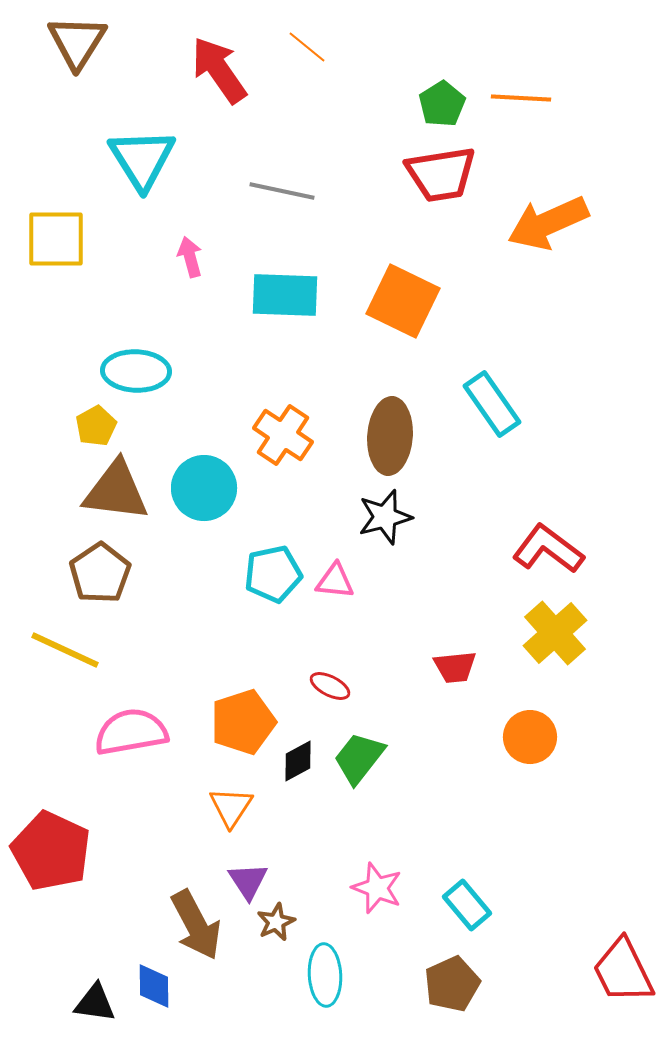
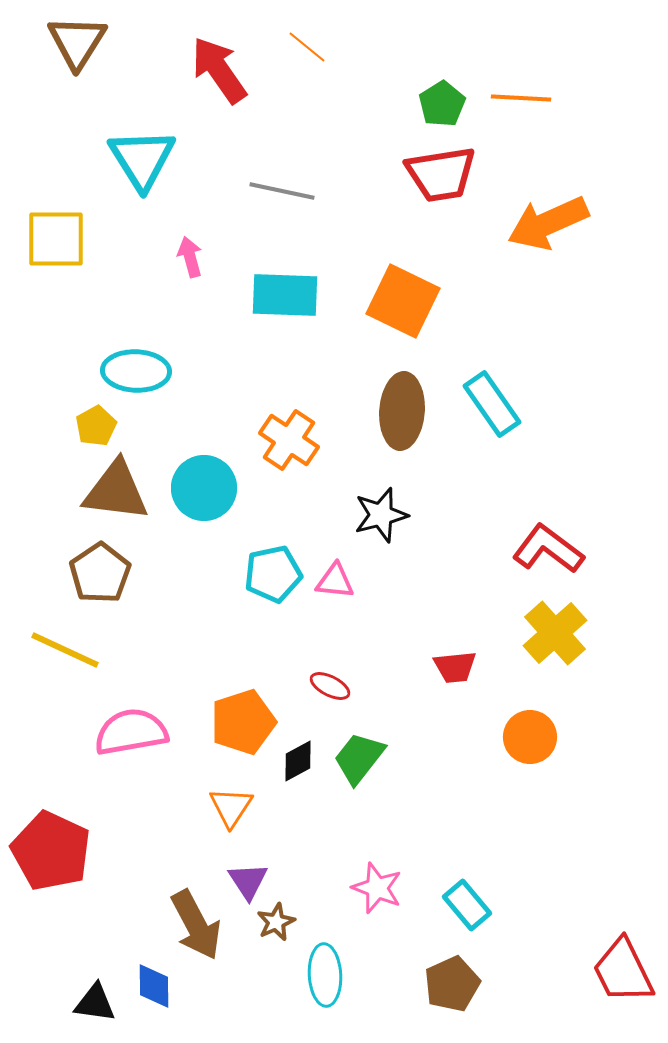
orange cross at (283, 435): moved 6 px right, 5 px down
brown ellipse at (390, 436): moved 12 px right, 25 px up
black star at (385, 517): moved 4 px left, 2 px up
